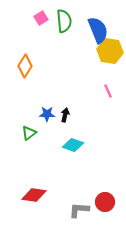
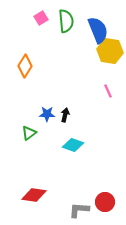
green semicircle: moved 2 px right
